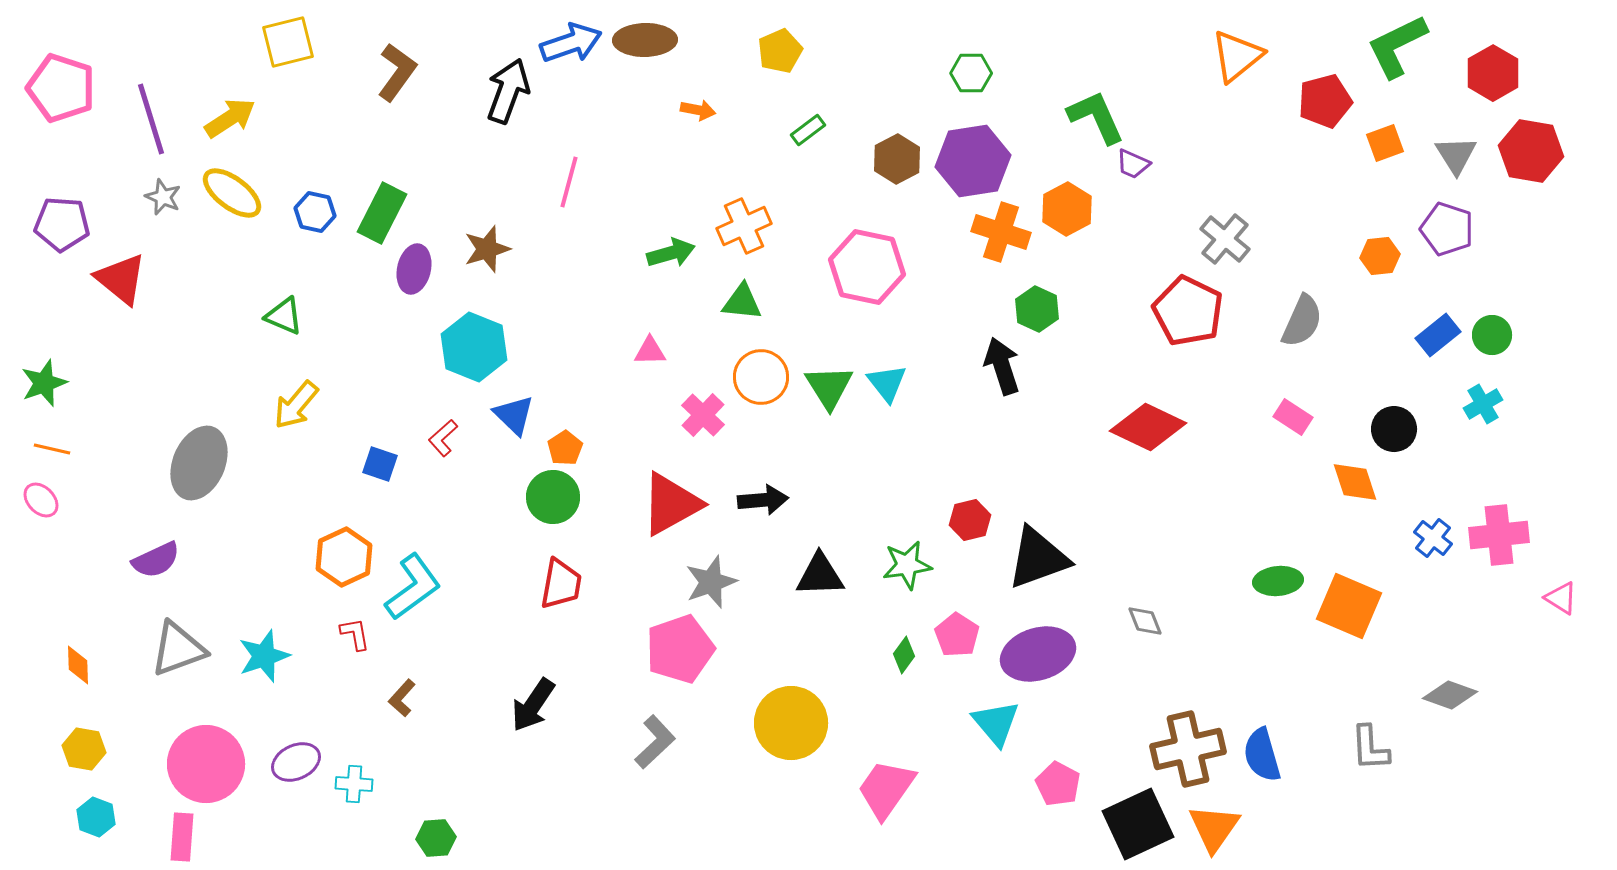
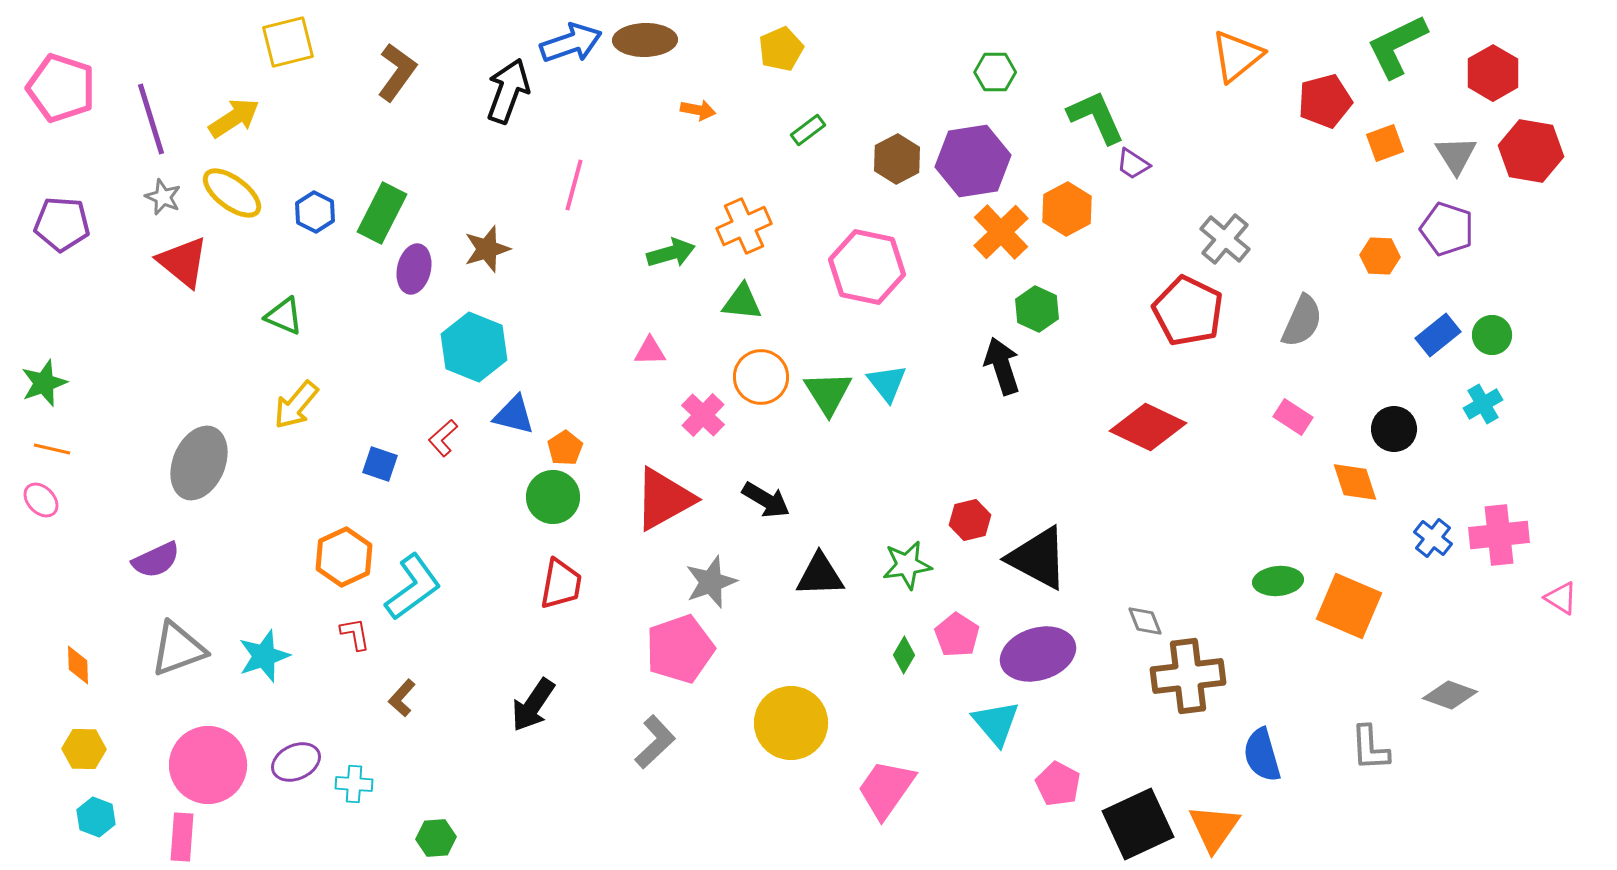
yellow pentagon at (780, 51): moved 1 px right, 2 px up
green hexagon at (971, 73): moved 24 px right, 1 px up
yellow arrow at (230, 118): moved 4 px right
purple trapezoid at (1133, 164): rotated 9 degrees clockwise
pink line at (569, 182): moved 5 px right, 3 px down
blue hexagon at (315, 212): rotated 15 degrees clockwise
orange cross at (1001, 232): rotated 28 degrees clockwise
orange hexagon at (1380, 256): rotated 9 degrees clockwise
red triangle at (121, 279): moved 62 px right, 17 px up
green triangle at (829, 387): moved 1 px left, 6 px down
blue triangle at (514, 415): rotated 30 degrees counterclockwise
black arrow at (763, 500): moved 3 px right; rotated 36 degrees clockwise
red triangle at (671, 504): moved 7 px left, 5 px up
black triangle at (1038, 558): rotated 48 degrees clockwise
green diamond at (904, 655): rotated 6 degrees counterclockwise
yellow hexagon at (84, 749): rotated 9 degrees counterclockwise
brown cross at (1188, 749): moved 73 px up; rotated 6 degrees clockwise
pink circle at (206, 764): moved 2 px right, 1 px down
